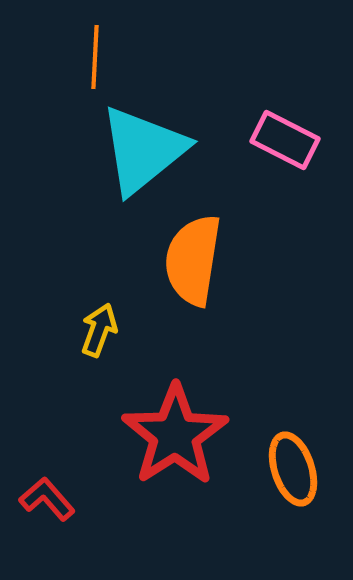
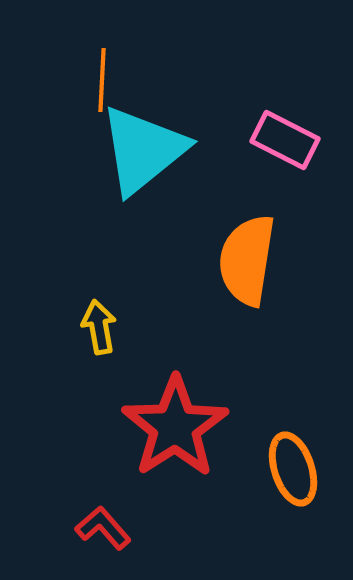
orange line: moved 7 px right, 23 px down
orange semicircle: moved 54 px right
yellow arrow: moved 3 px up; rotated 30 degrees counterclockwise
red star: moved 8 px up
red L-shape: moved 56 px right, 29 px down
